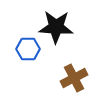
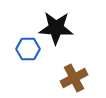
black star: moved 1 px down
